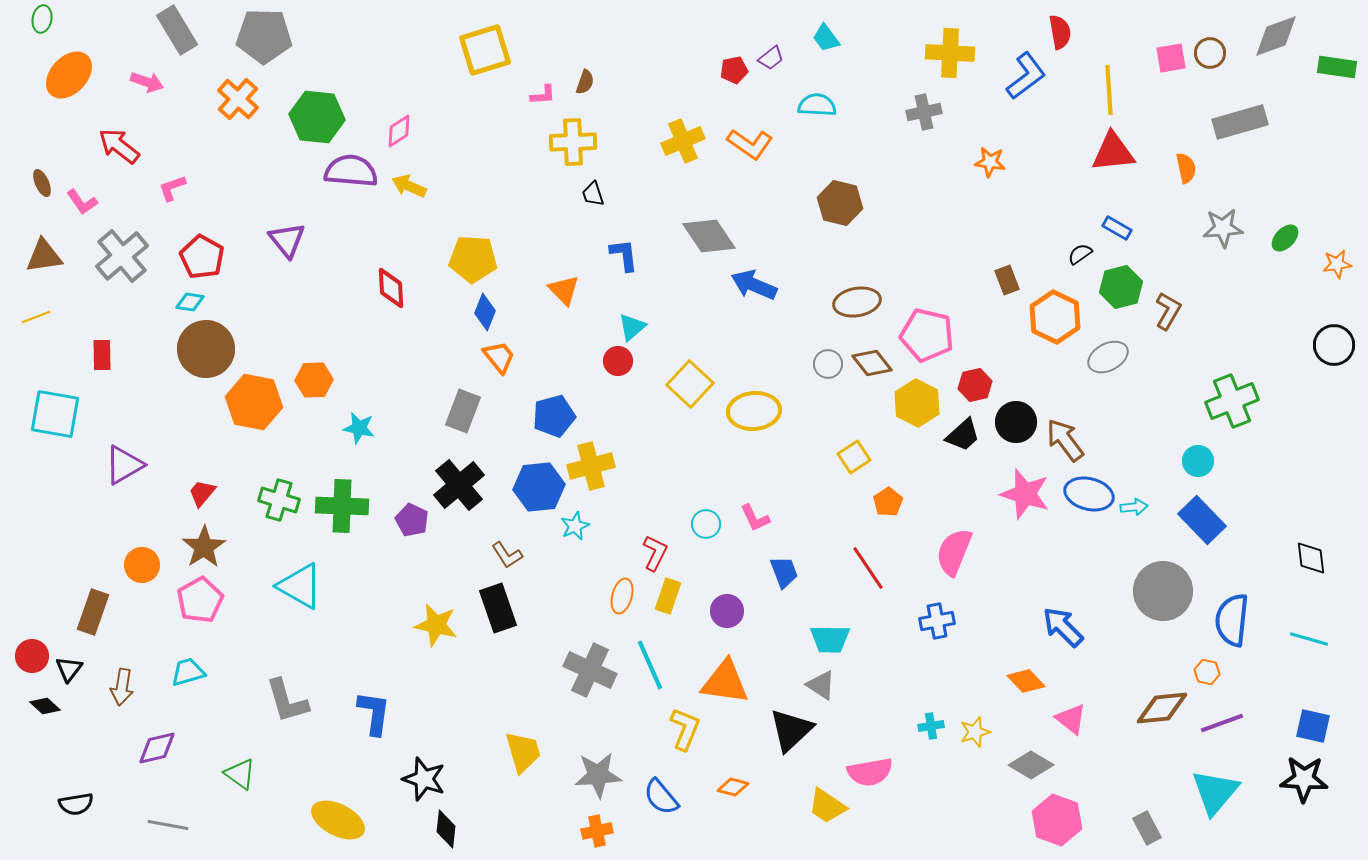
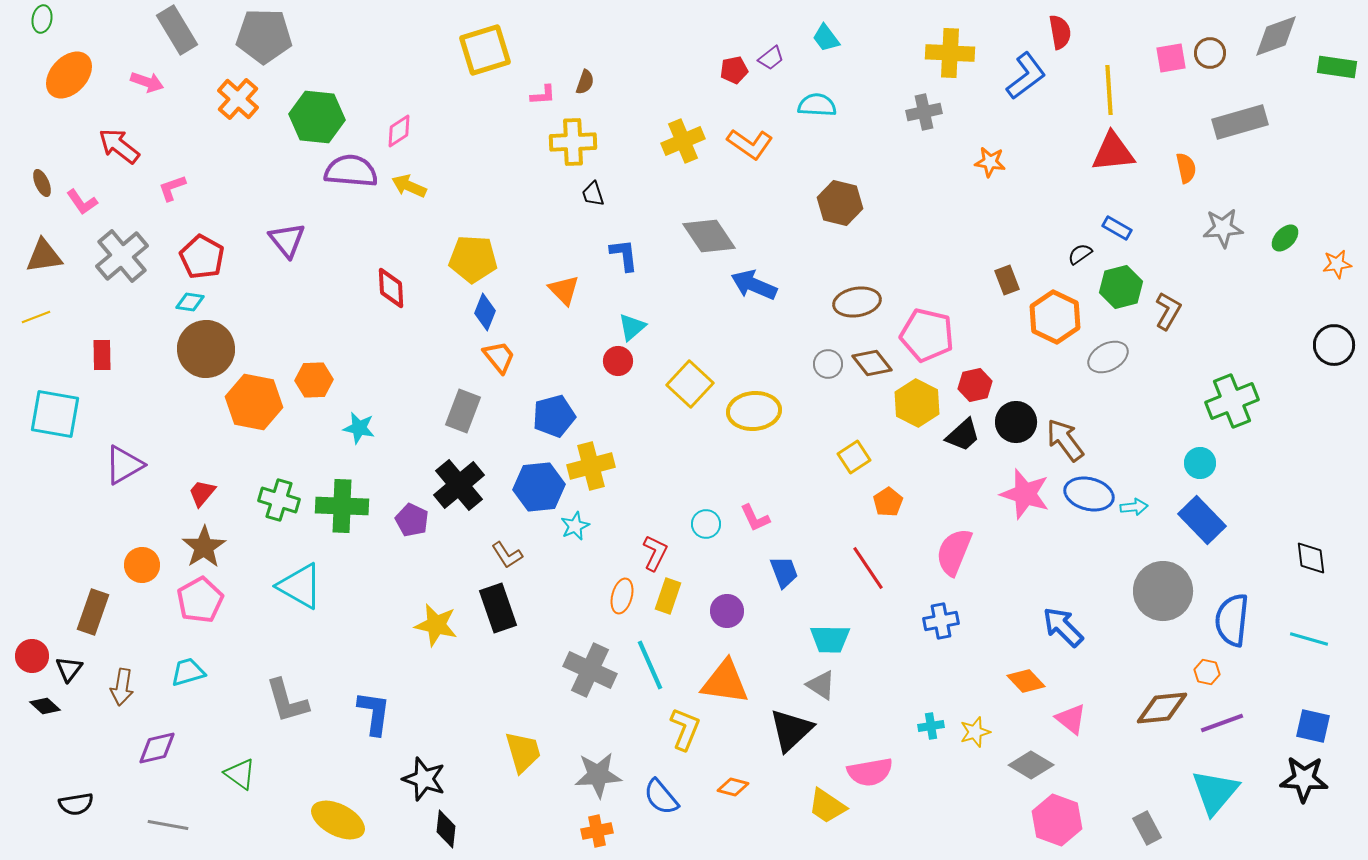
cyan circle at (1198, 461): moved 2 px right, 2 px down
blue cross at (937, 621): moved 4 px right
